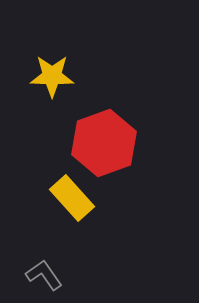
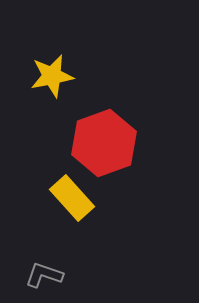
yellow star: rotated 12 degrees counterclockwise
gray L-shape: rotated 36 degrees counterclockwise
